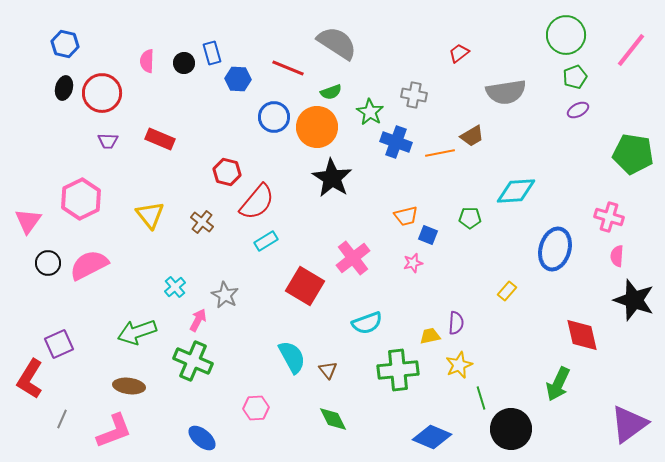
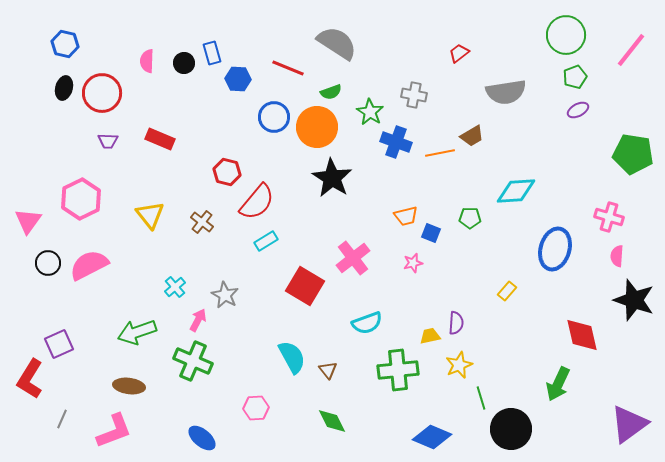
blue square at (428, 235): moved 3 px right, 2 px up
green diamond at (333, 419): moved 1 px left, 2 px down
